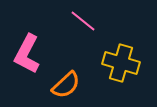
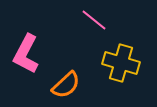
pink line: moved 11 px right, 1 px up
pink L-shape: moved 1 px left
